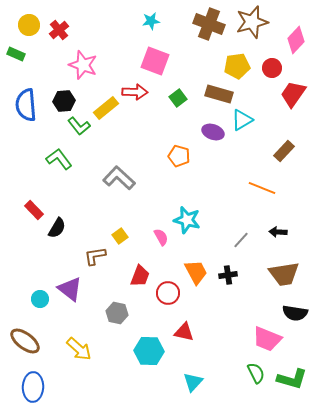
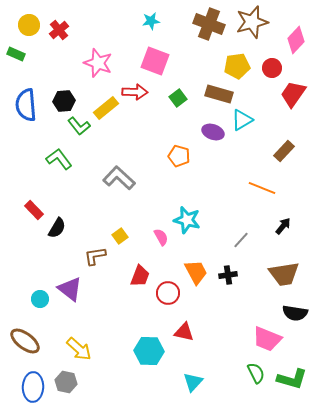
pink star at (83, 65): moved 15 px right, 2 px up
black arrow at (278, 232): moved 5 px right, 6 px up; rotated 126 degrees clockwise
gray hexagon at (117, 313): moved 51 px left, 69 px down
